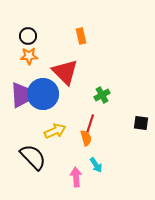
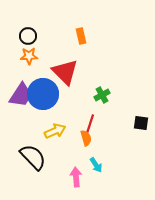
purple trapezoid: rotated 36 degrees clockwise
